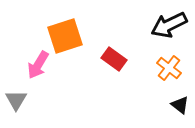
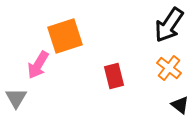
black arrow: rotated 30 degrees counterclockwise
red rectangle: moved 17 px down; rotated 40 degrees clockwise
gray triangle: moved 2 px up
